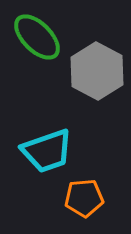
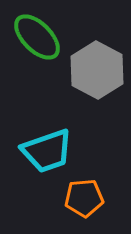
gray hexagon: moved 1 px up
